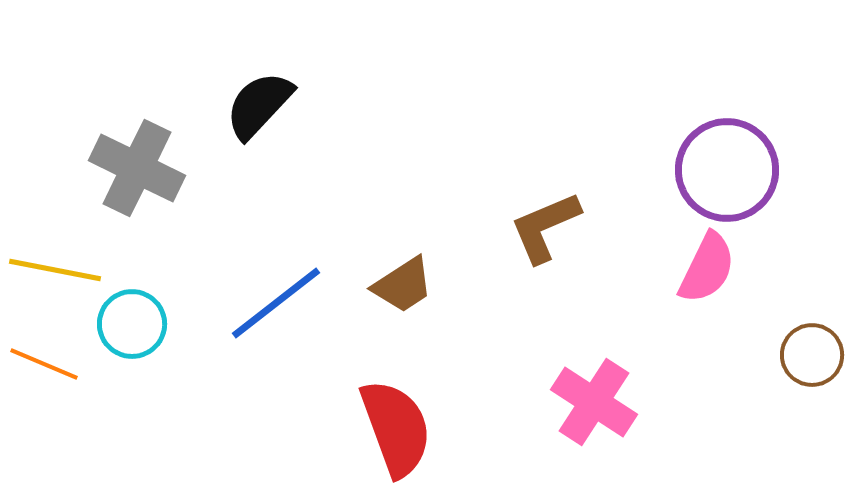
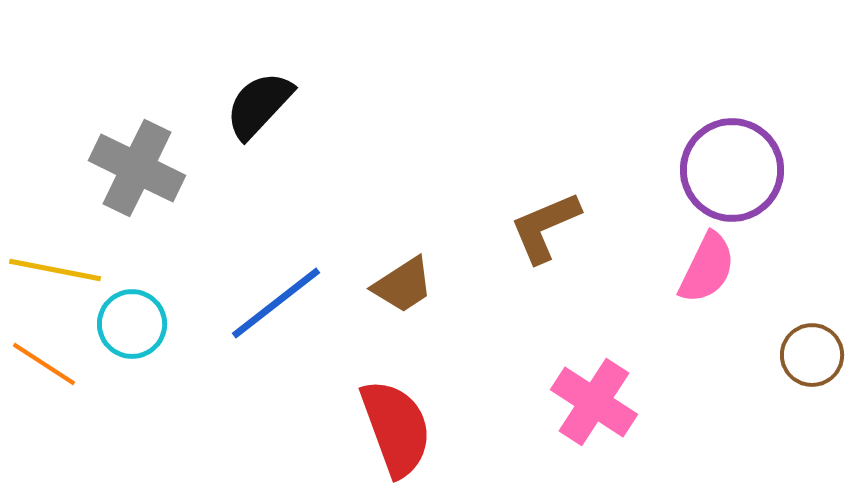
purple circle: moved 5 px right
orange line: rotated 10 degrees clockwise
